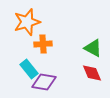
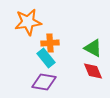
orange star: moved 1 px right; rotated 8 degrees clockwise
orange cross: moved 7 px right, 1 px up
cyan rectangle: moved 17 px right, 11 px up
red diamond: moved 1 px right, 2 px up
